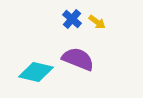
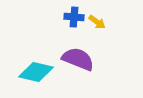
blue cross: moved 2 px right, 2 px up; rotated 36 degrees counterclockwise
